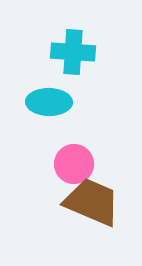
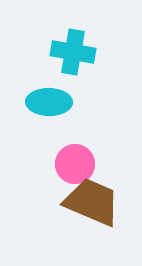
cyan cross: rotated 6 degrees clockwise
pink circle: moved 1 px right
